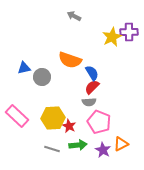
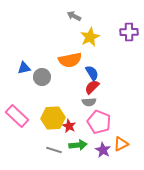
yellow star: moved 22 px left
orange semicircle: rotated 30 degrees counterclockwise
gray line: moved 2 px right, 1 px down
